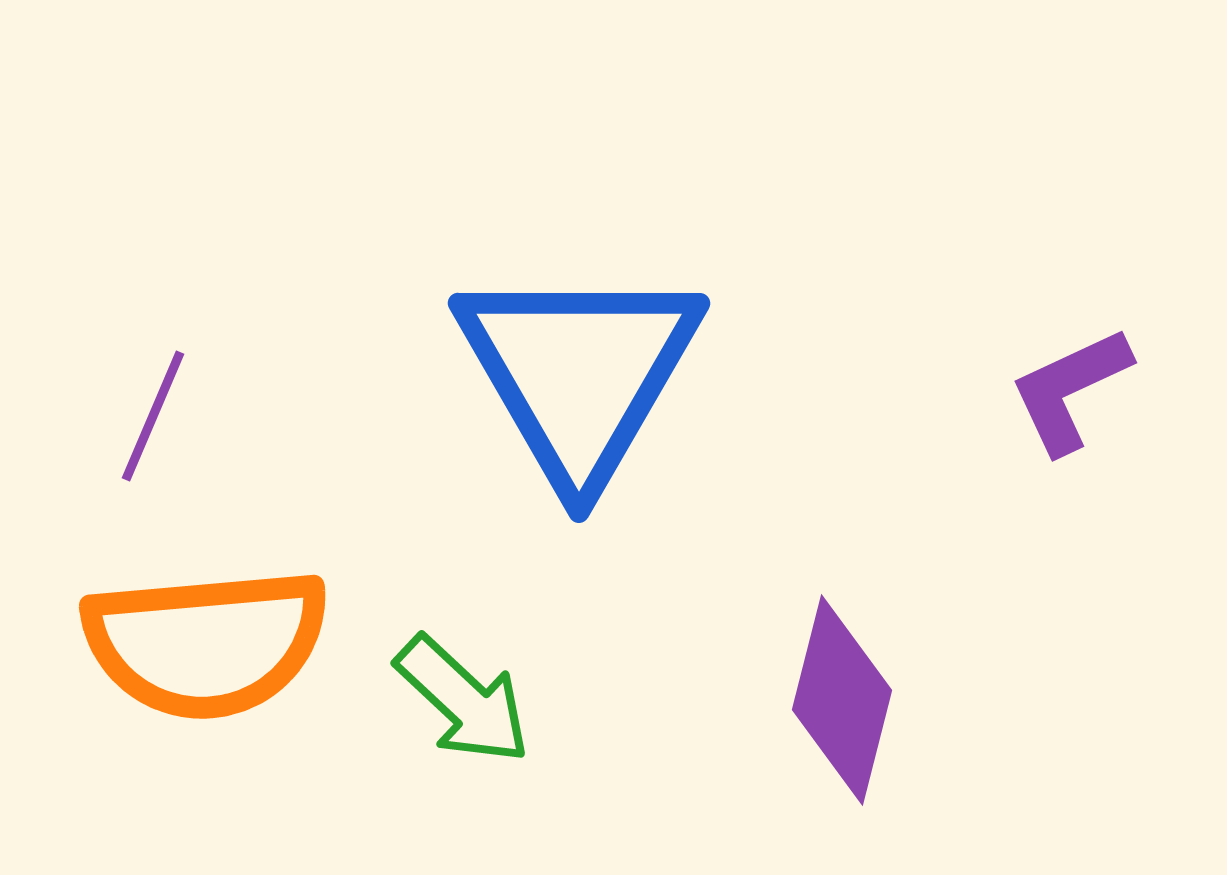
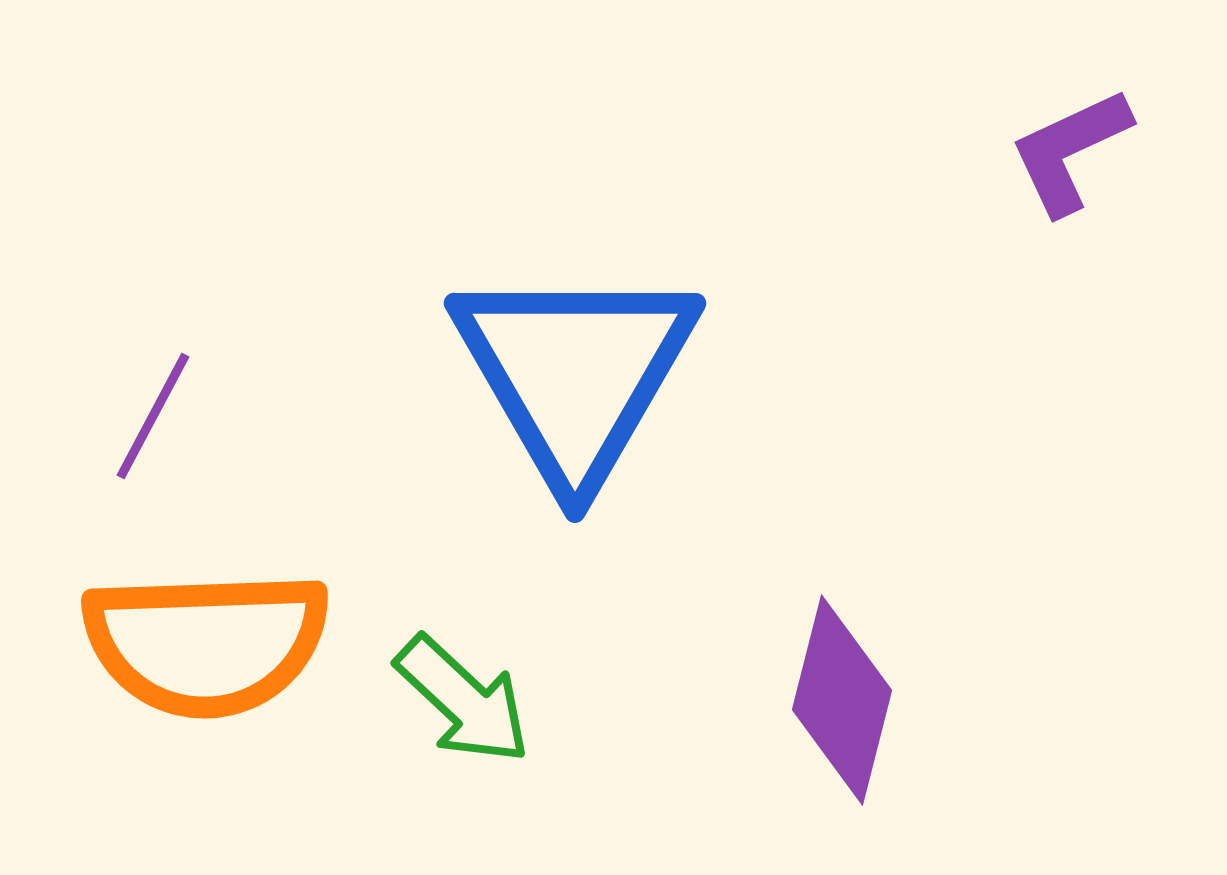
blue triangle: moved 4 px left
purple L-shape: moved 239 px up
purple line: rotated 5 degrees clockwise
orange semicircle: rotated 3 degrees clockwise
